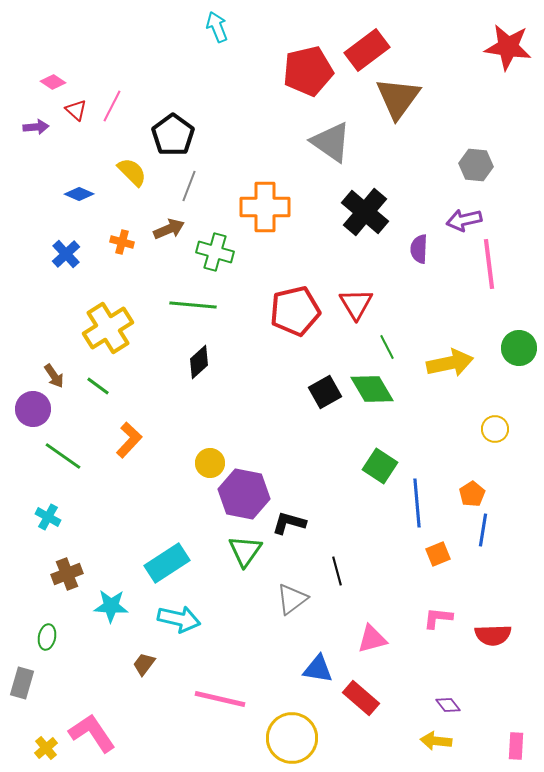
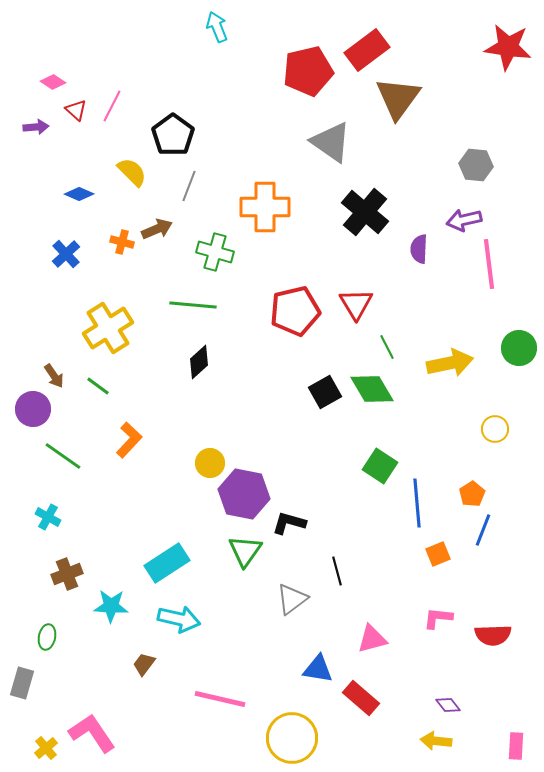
brown arrow at (169, 229): moved 12 px left
blue line at (483, 530): rotated 12 degrees clockwise
